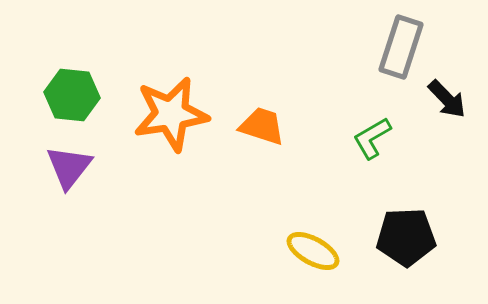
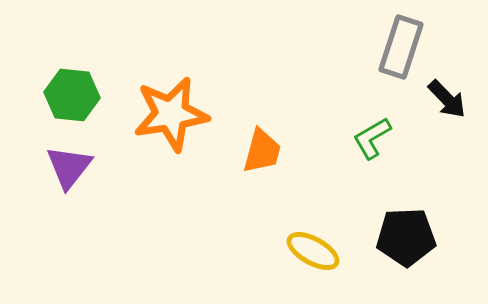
orange trapezoid: moved 25 px down; rotated 87 degrees clockwise
